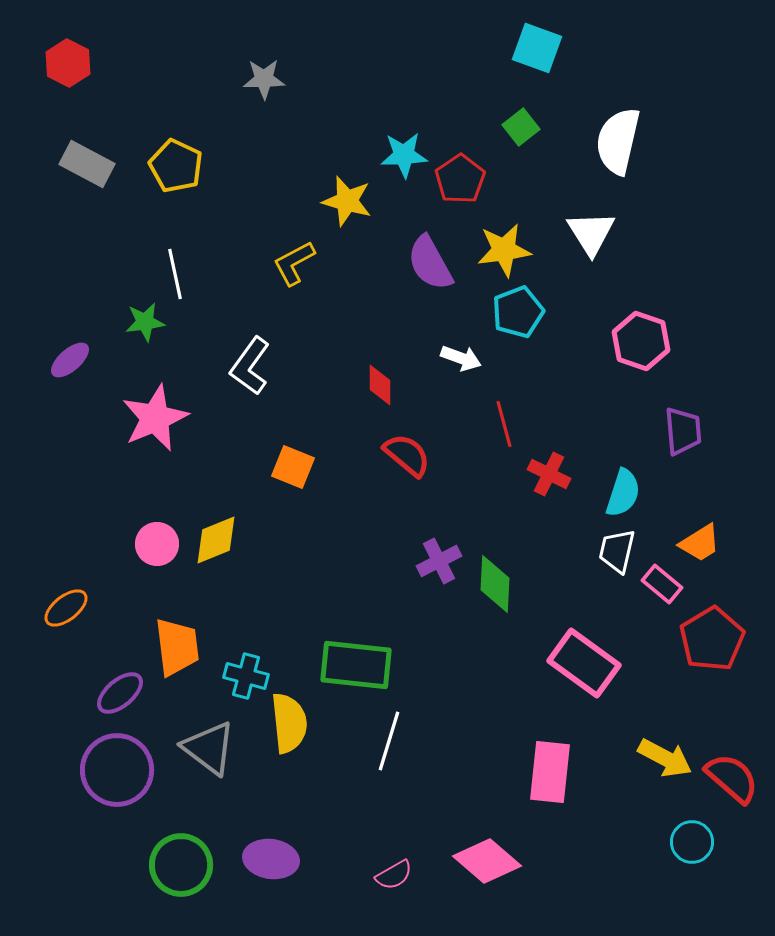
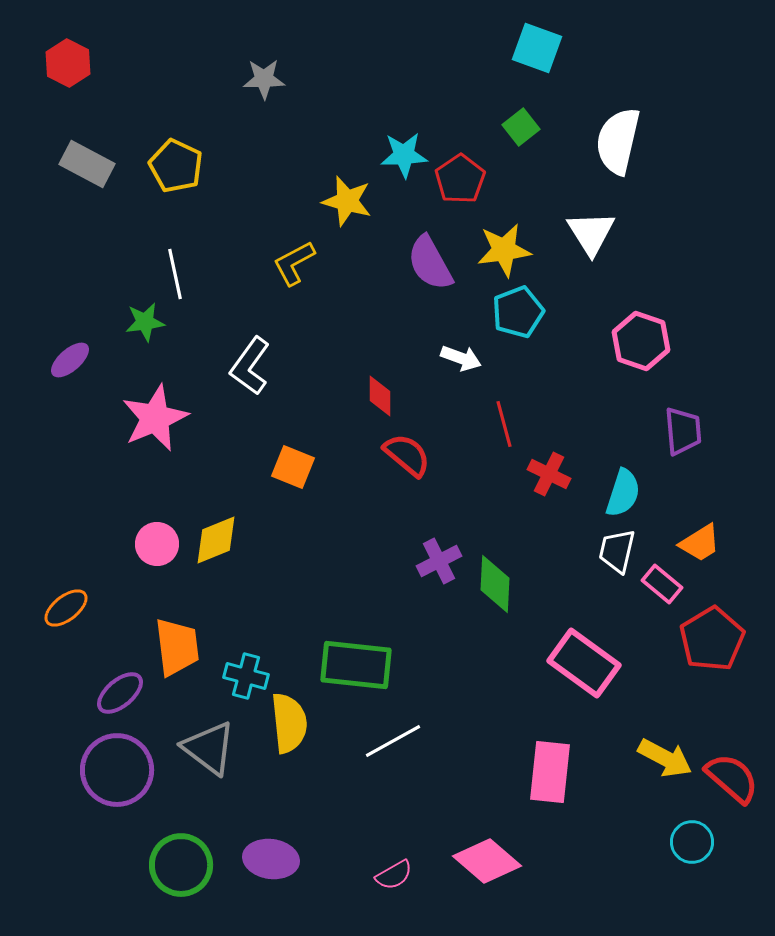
red diamond at (380, 385): moved 11 px down
white line at (389, 741): moved 4 px right; rotated 44 degrees clockwise
